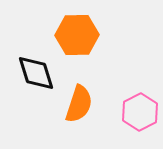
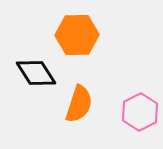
black diamond: rotated 15 degrees counterclockwise
